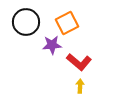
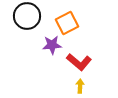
black circle: moved 1 px right, 6 px up
